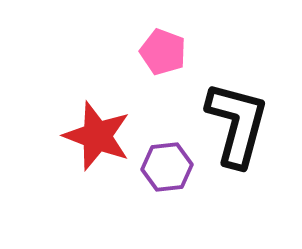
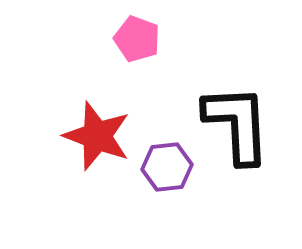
pink pentagon: moved 26 px left, 13 px up
black L-shape: rotated 18 degrees counterclockwise
